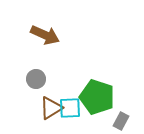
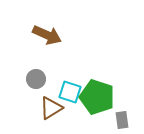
brown arrow: moved 2 px right
cyan square: moved 16 px up; rotated 20 degrees clockwise
gray rectangle: moved 1 px right, 1 px up; rotated 36 degrees counterclockwise
